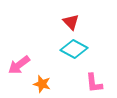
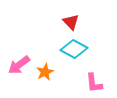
orange star: moved 3 px right, 12 px up; rotated 30 degrees clockwise
